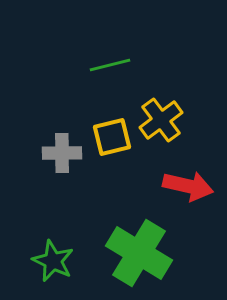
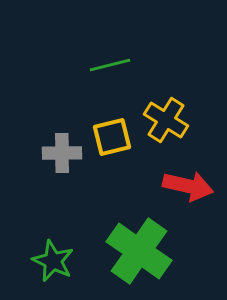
yellow cross: moved 5 px right; rotated 21 degrees counterclockwise
green cross: moved 2 px up; rotated 4 degrees clockwise
